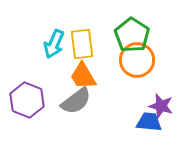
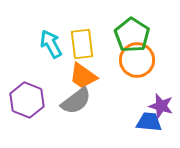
cyan arrow: moved 3 px left; rotated 128 degrees clockwise
orange trapezoid: rotated 24 degrees counterclockwise
